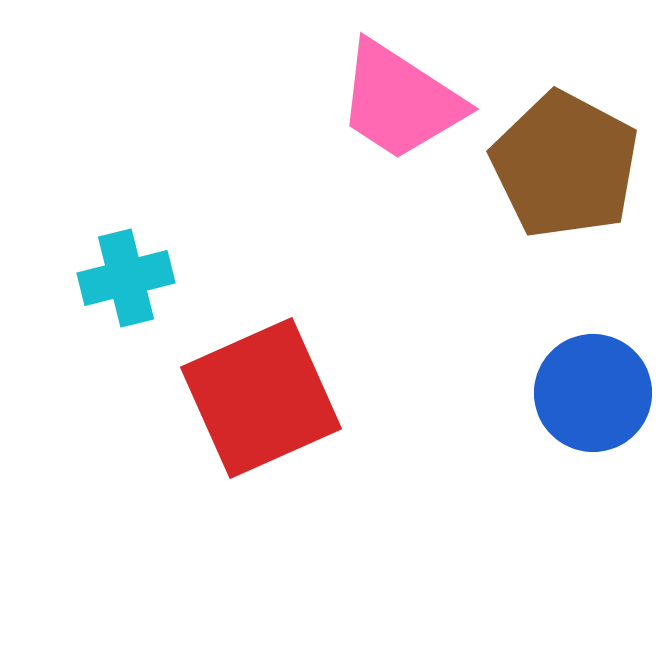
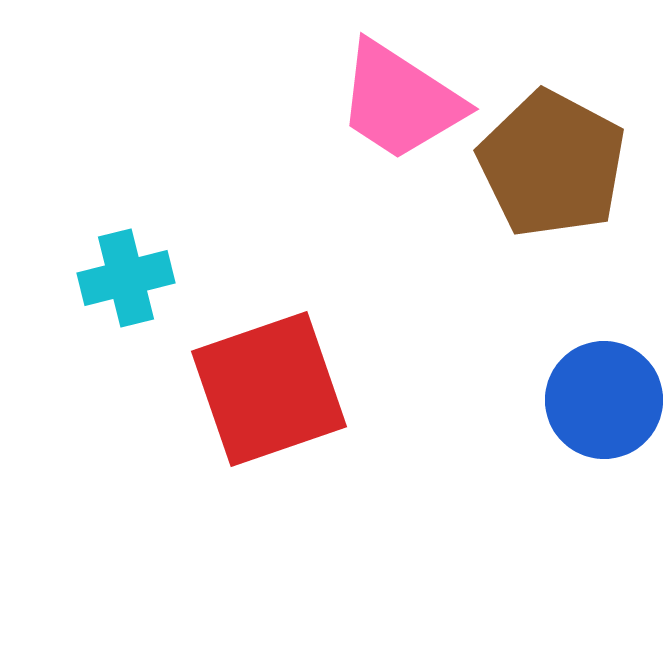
brown pentagon: moved 13 px left, 1 px up
blue circle: moved 11 px right, 7 px down
red square: moved 8 px right, 9 px up; rotated 5 degrees clockwise
